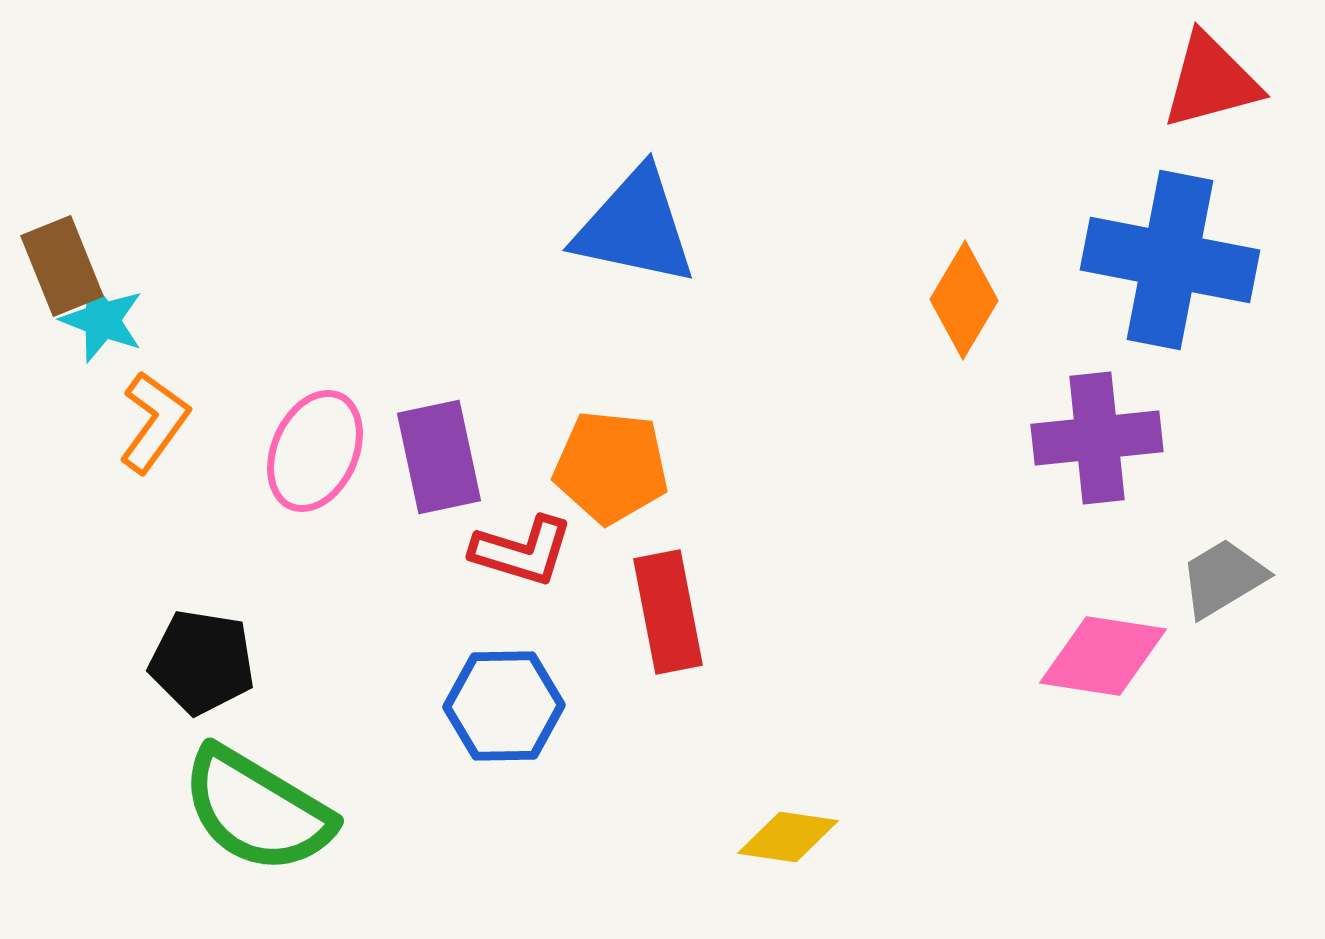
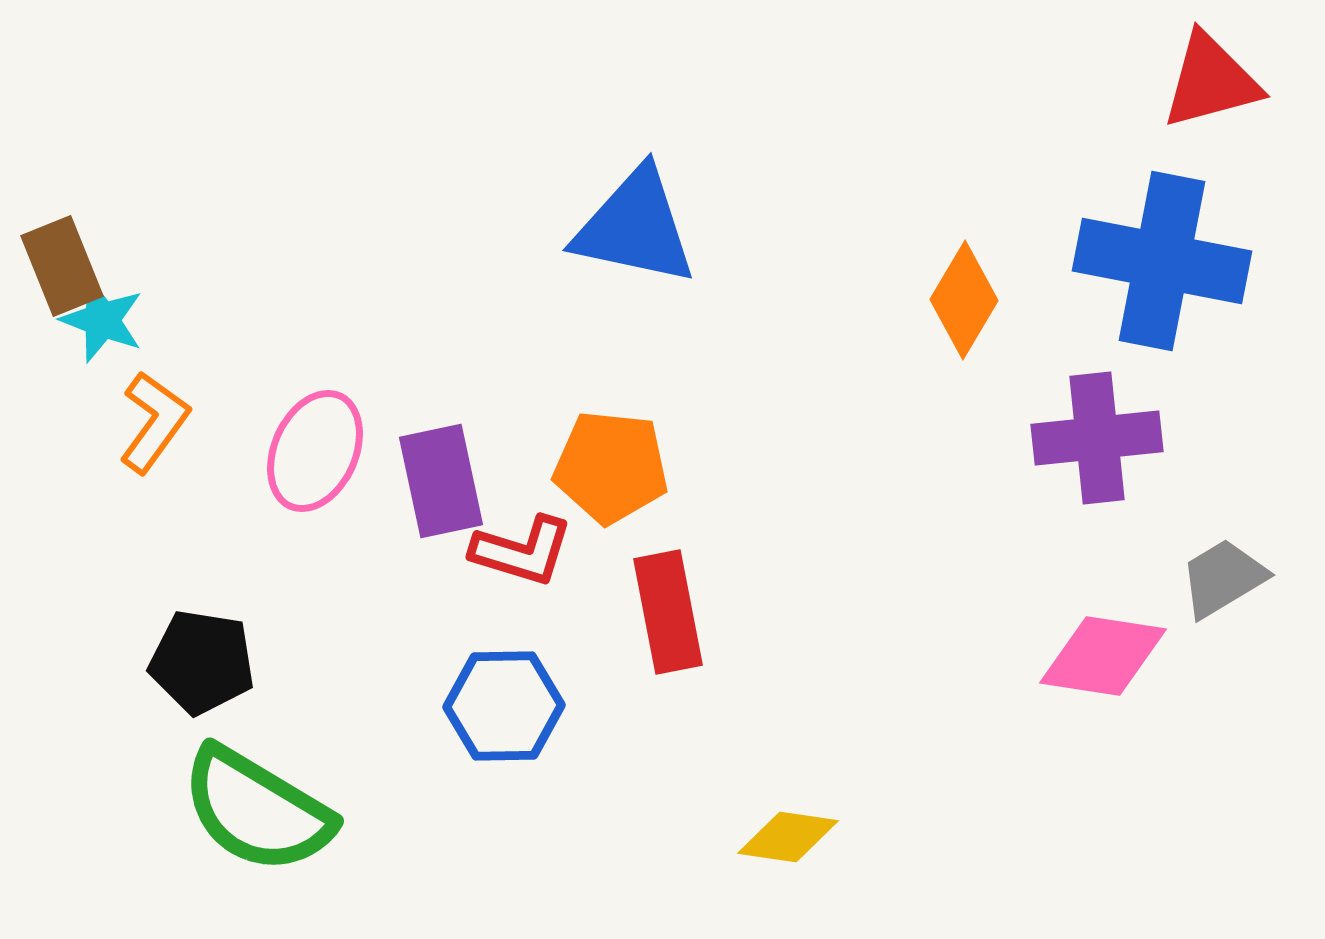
blue cross: moved 8 px left, 1 px down
purple rectangle: moved 2 px right, 24 px down
